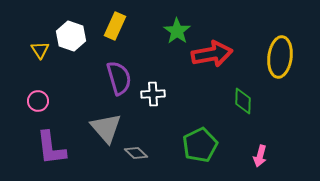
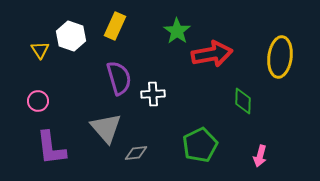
gray diamond: rotated 50 degrees counterclockwise
